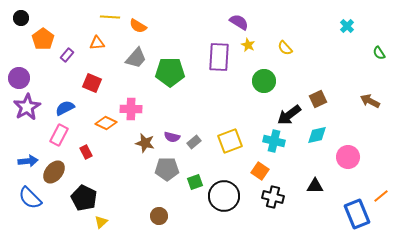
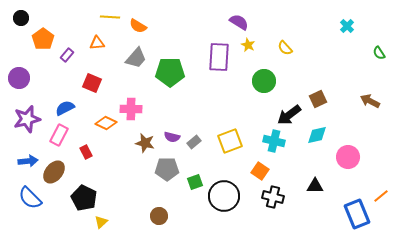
purple star at (27, 107): moved 12 px down; rotated 16 degrees clockwise
